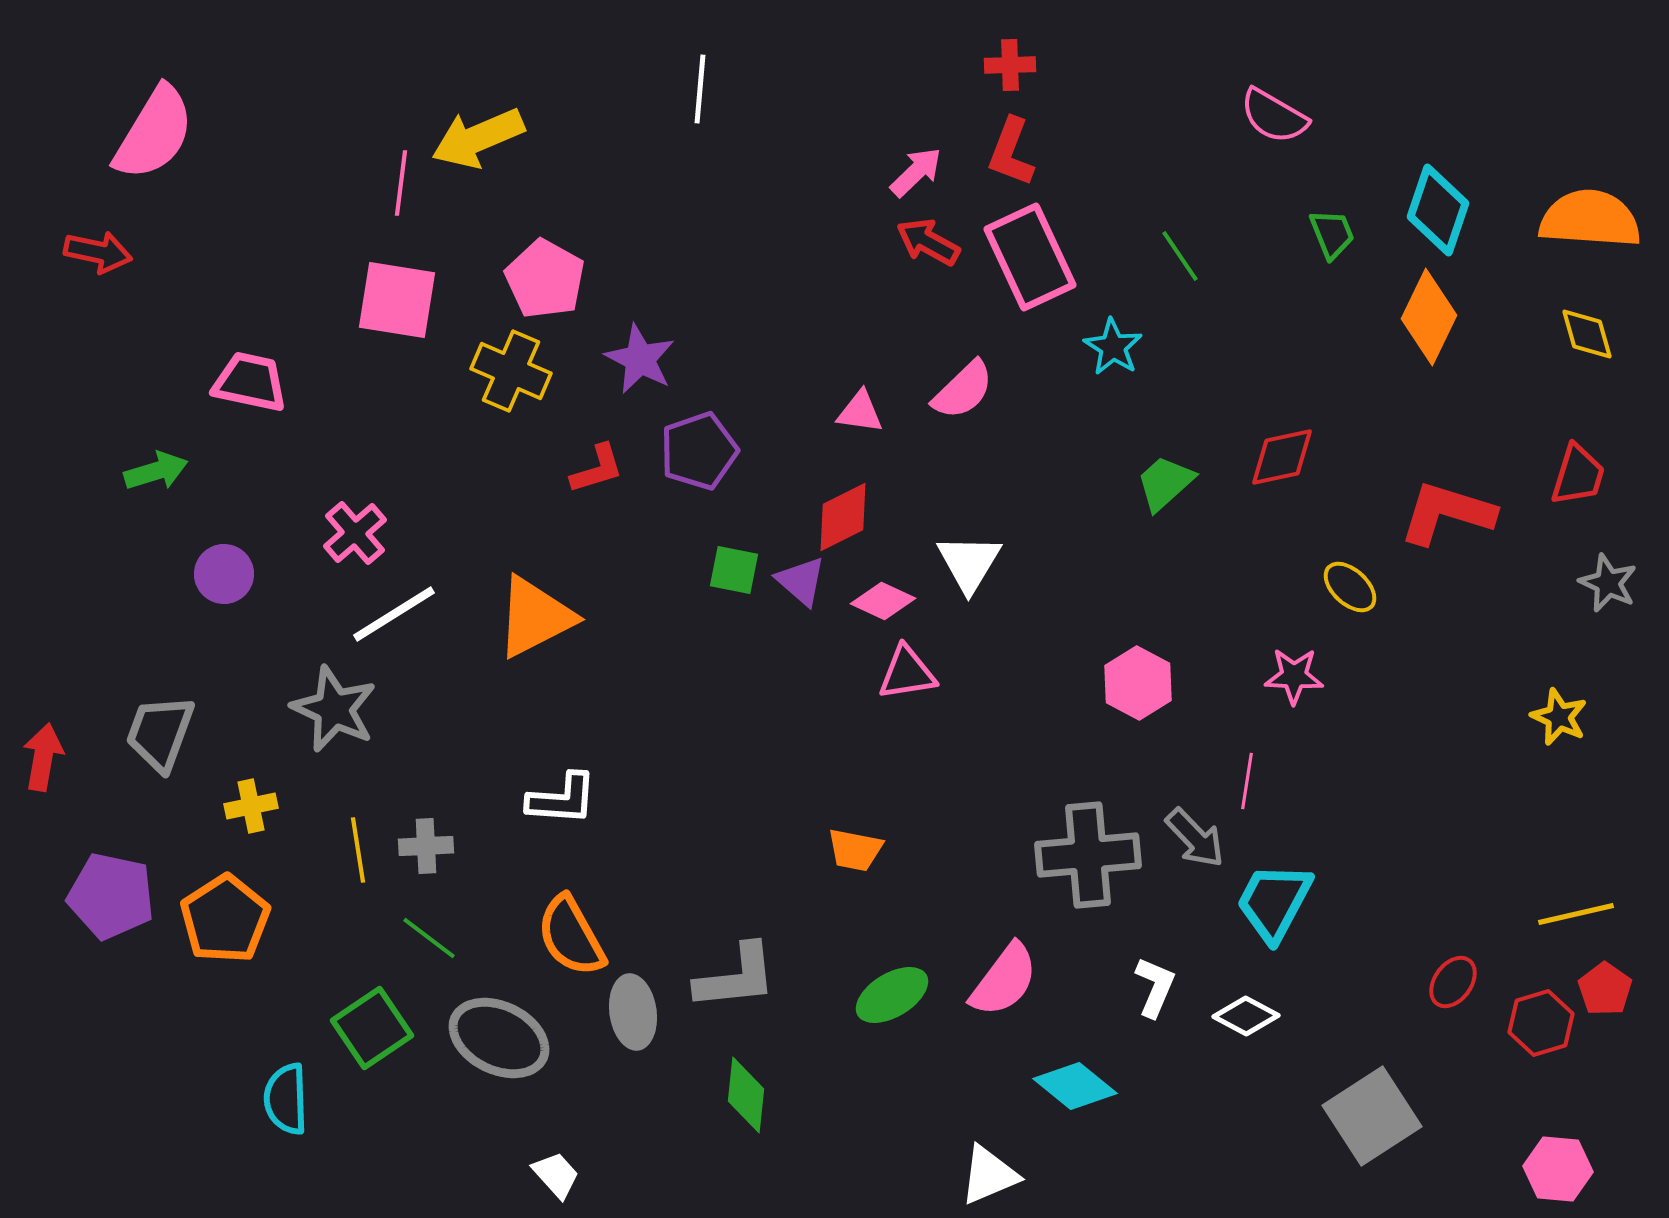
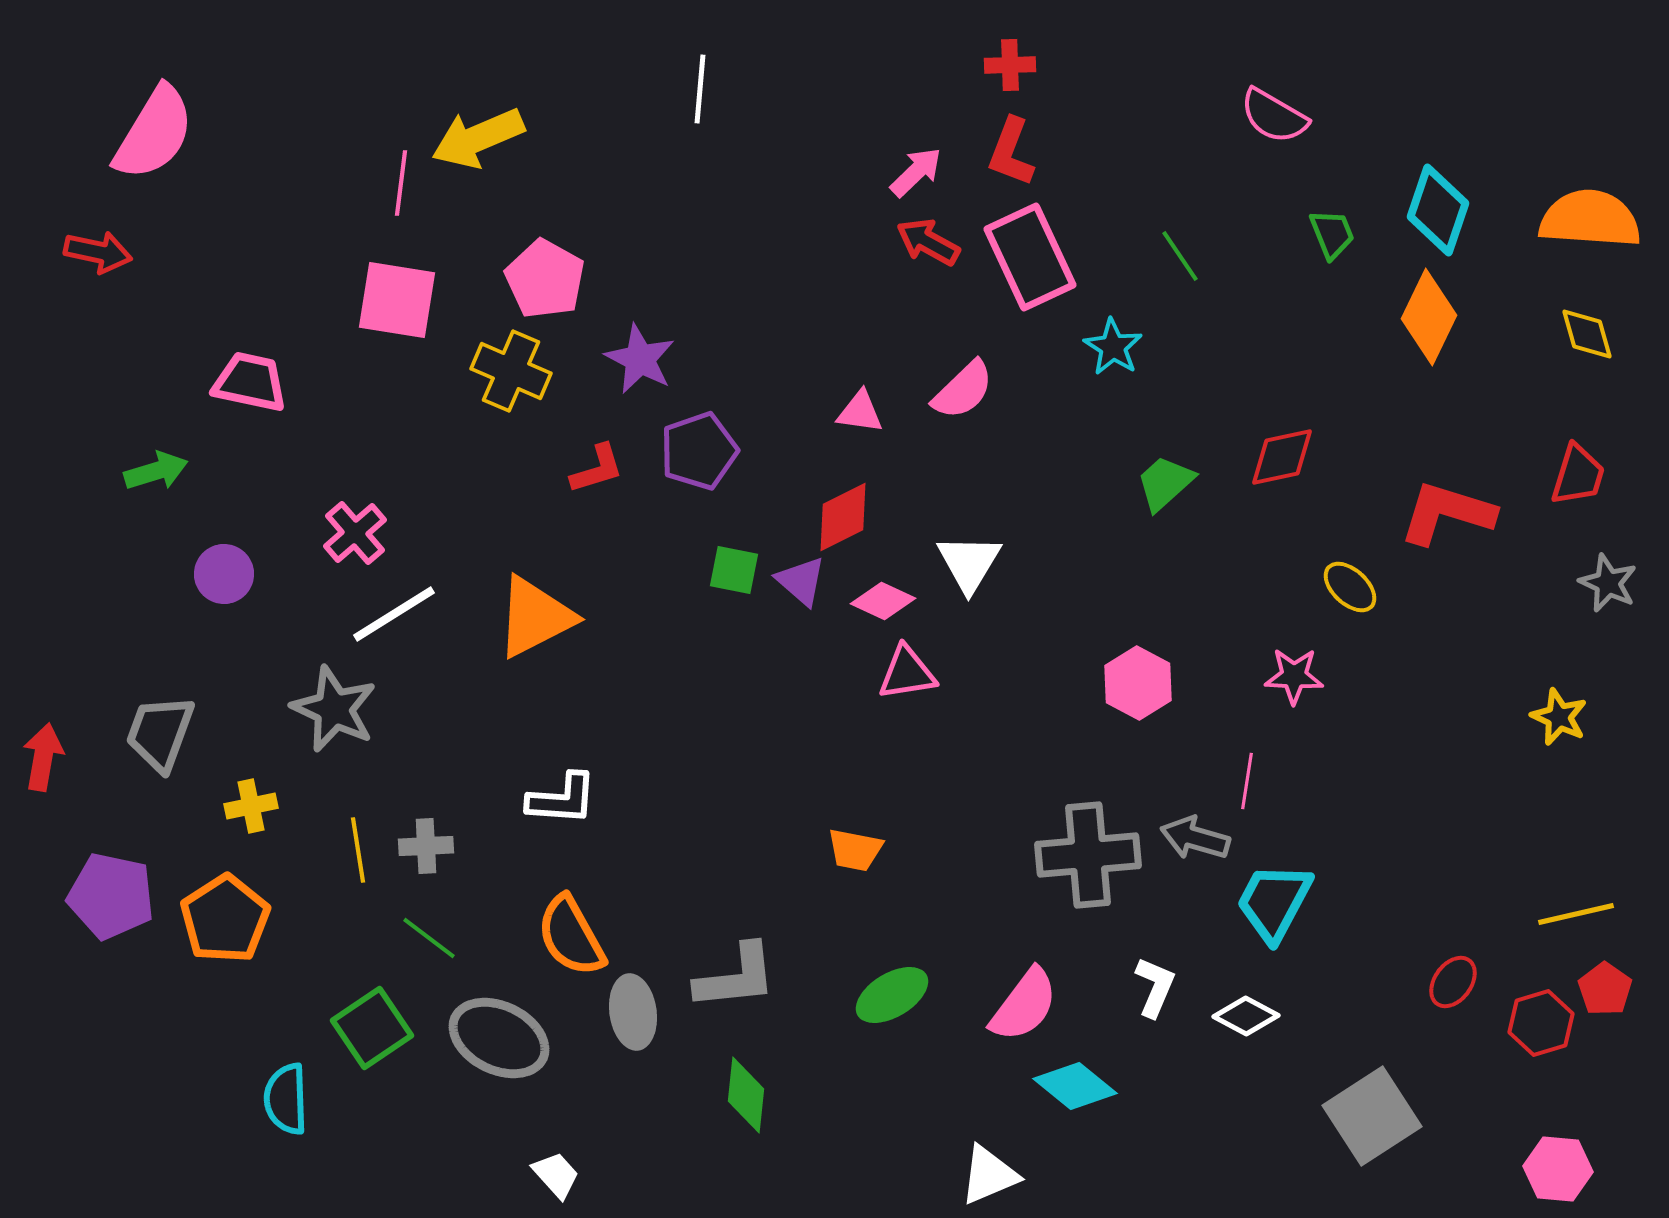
gray arrow at (1195, 838): rotated 150 degrees clockwise
pink semicircle at (1004, 980): moved 20 px right, 25 px down
